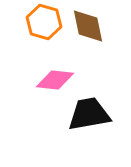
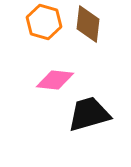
brown diamond: moved 2 px up; rotated 18 degrees clockwise
black trapezoid: rotated 6 degrees counterclockwise
